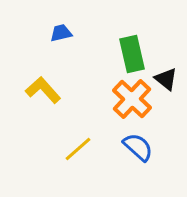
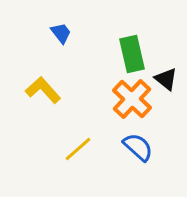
blue trapezoid: rotated 65 degrees clockwise
